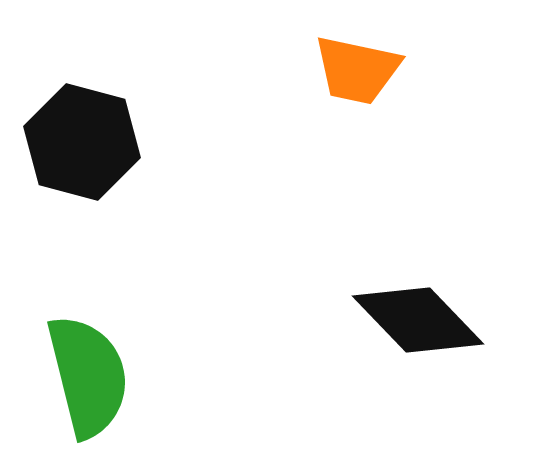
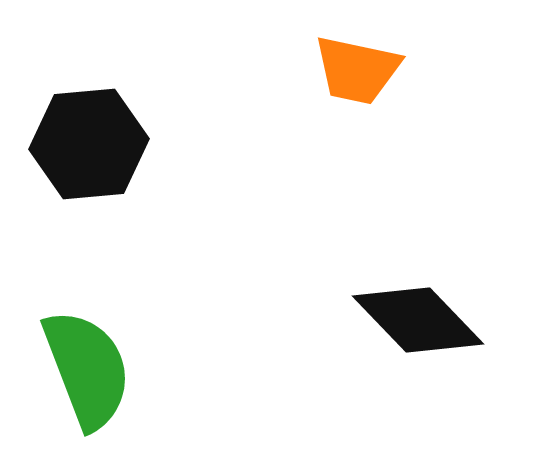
black hexagon: moved 7 px right, 2 px down; rotated 20 degrees counterclockwise
green semicircle: moved 1 px left, 7 px up; rotated 7 degrees counterclockwise
